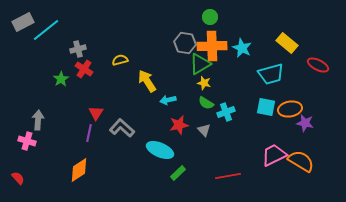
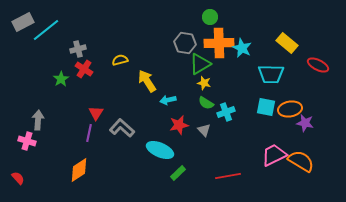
orange cross: moved 7 px right, 3 px up
cyan trapezoid: rotated 16 degrees clockwise
